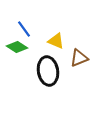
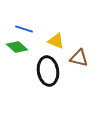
blue line: rotated 36 degrees counterclockwise
green diamond: rotated 10 degrees clockwise
brown triangle: rotated 36 degrees clockwise
